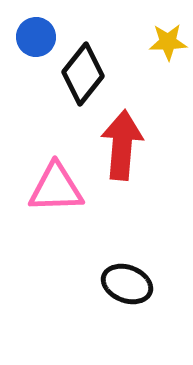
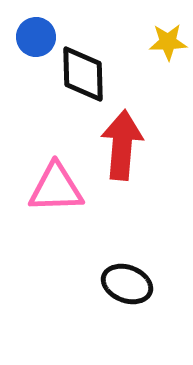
black diamond: rotated 40 degrees counterclockwise
